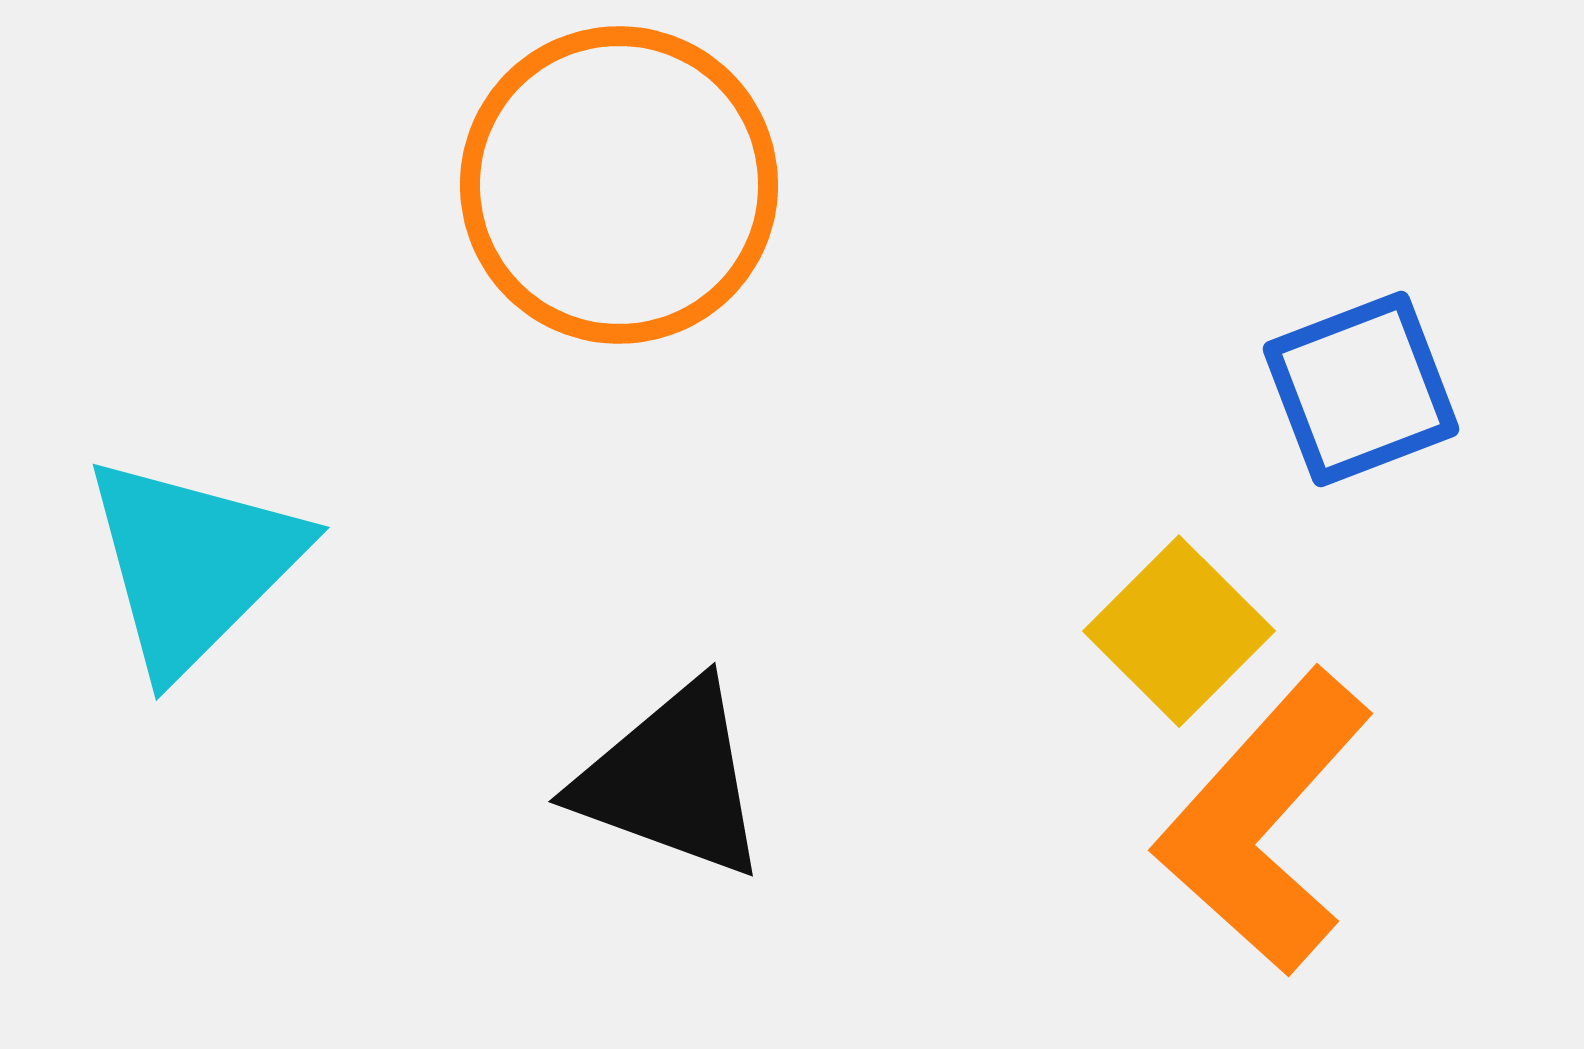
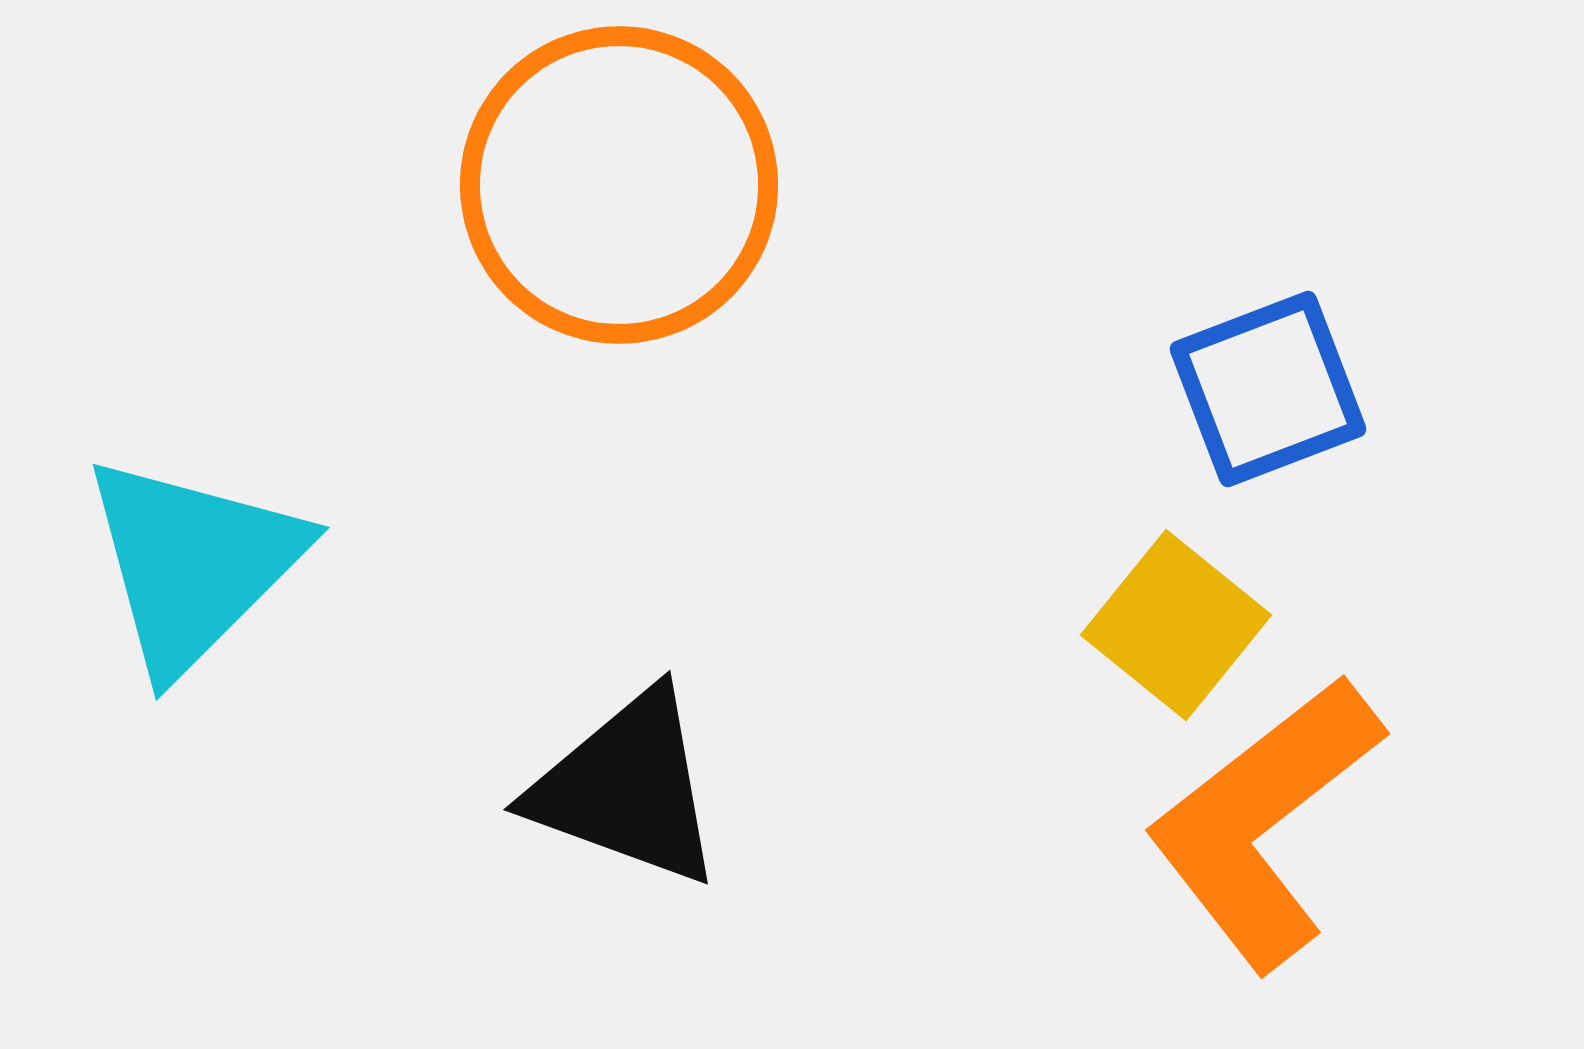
blue square: moved 93 px left
yellow square: moved 3 px left, 6 px up; rotated 6 degrees counterclockwise
black triangle: moved 45 px left, 8 px down
orange L-shape: rotated 10 degrees clockwise
